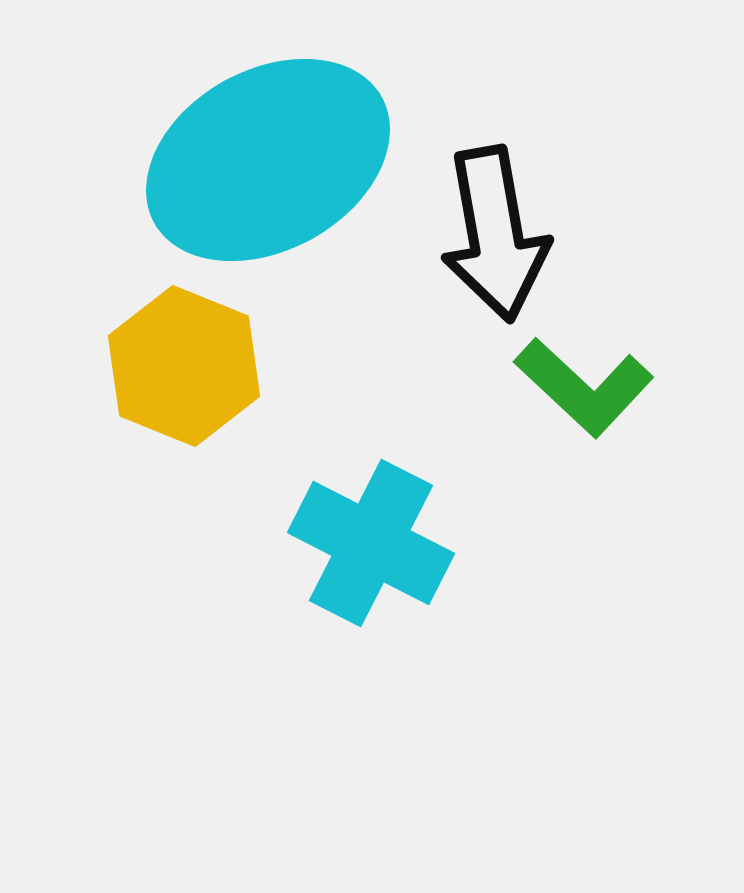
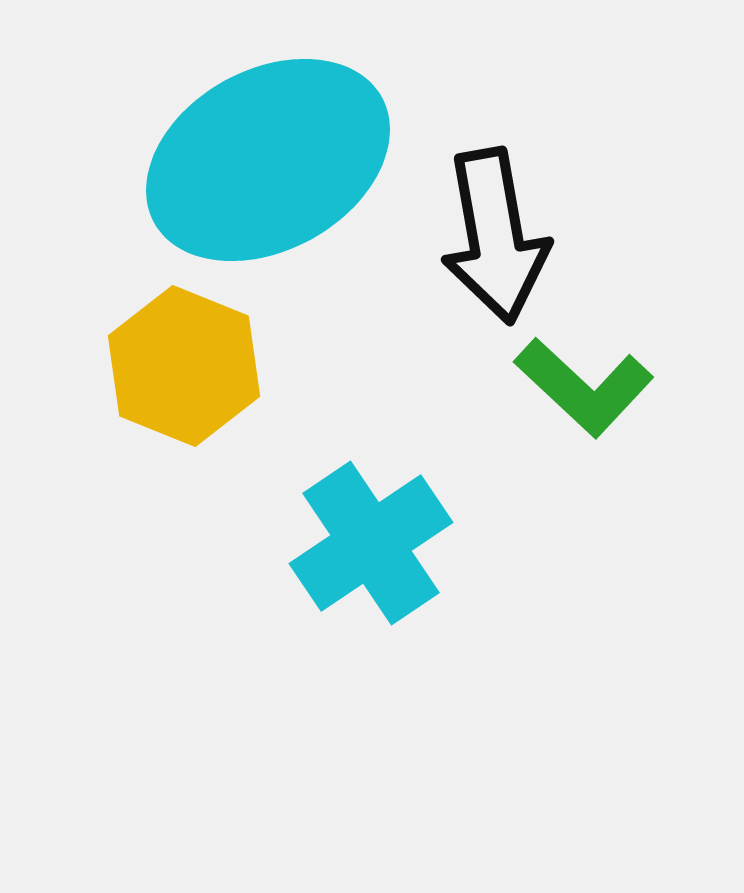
black arrow: moved 2 px down
cyan cross: rotated 29 degrees clockwise
